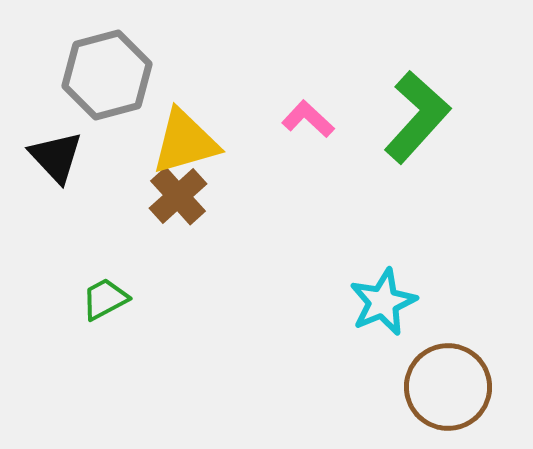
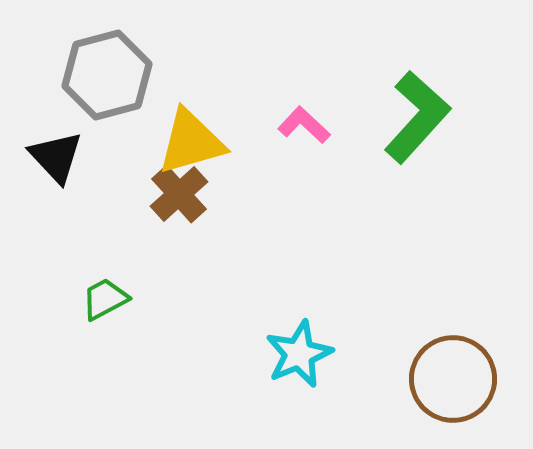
pink L-shape: moved 4 px left, 6 px down
yellow triangle: moved 6 px right
brown cross: moved 1 px right, 2 px up
cyan star: moved 84 px left, 52 px down
brown circle: moved 5 px right, 8 px up
